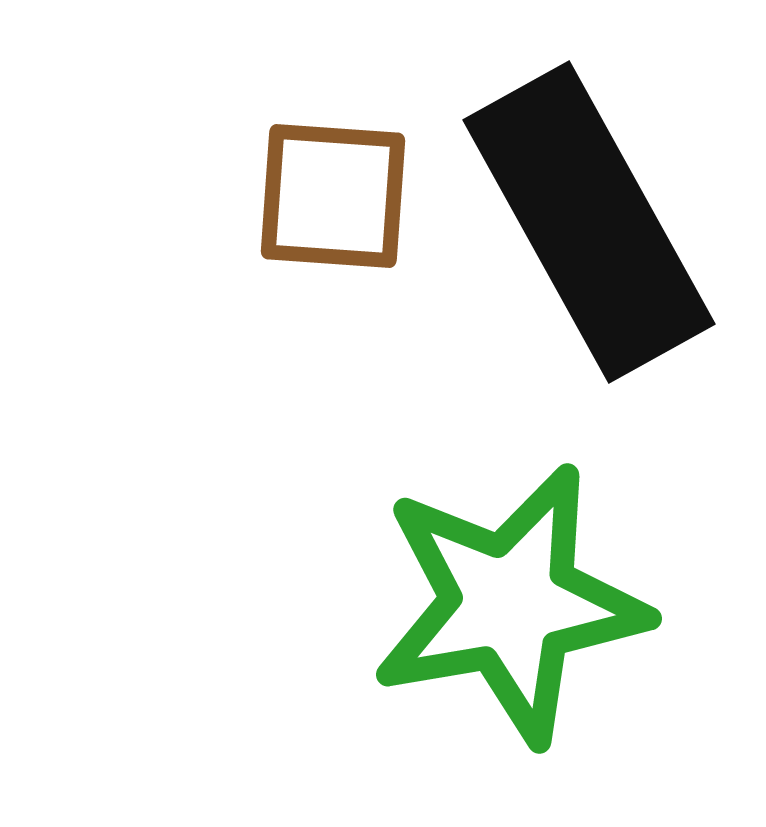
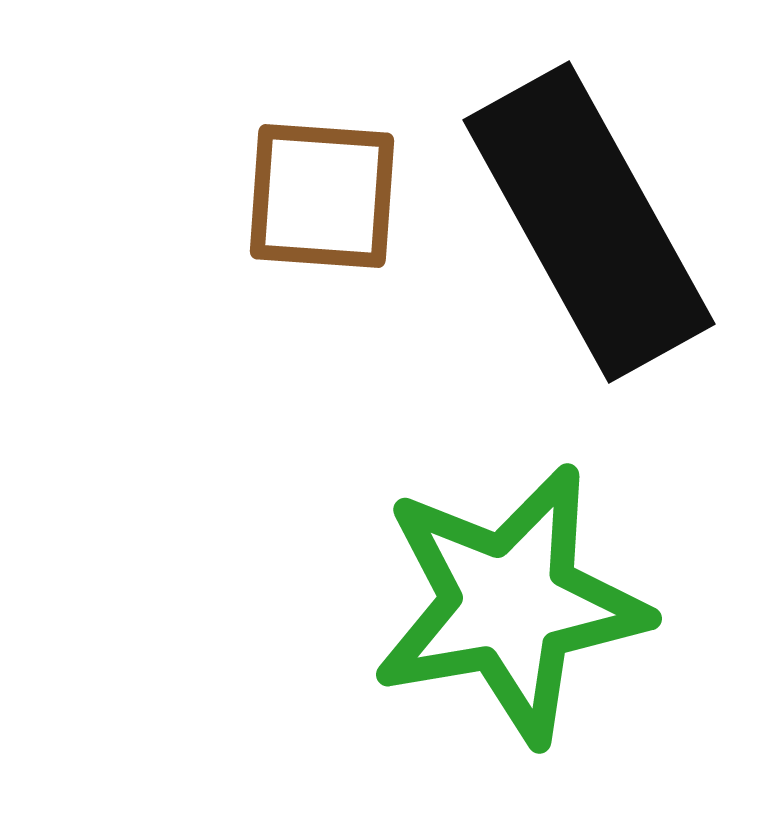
brown square: moved 11 px left
